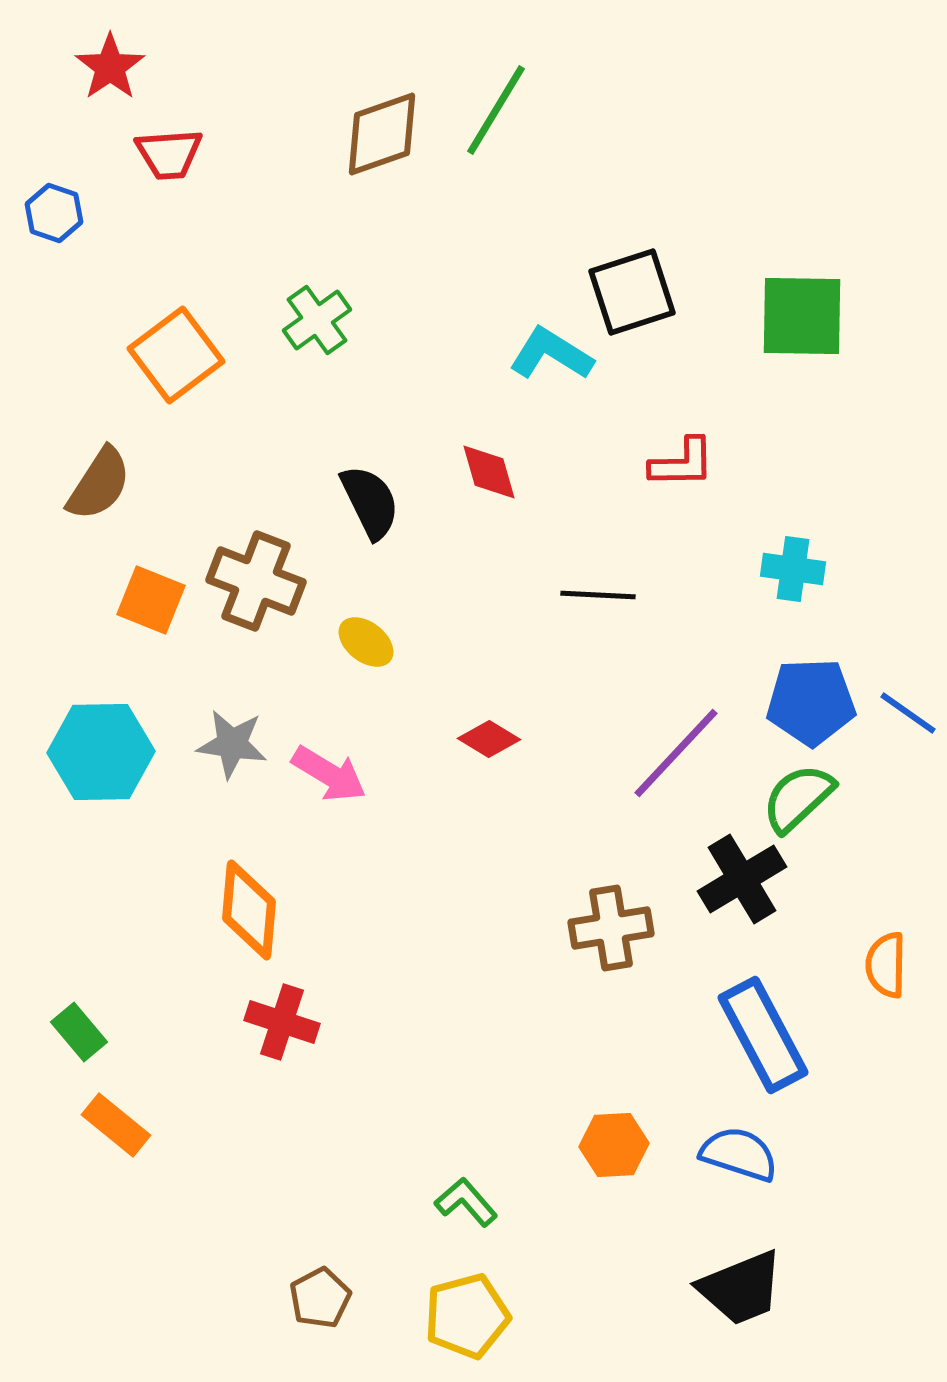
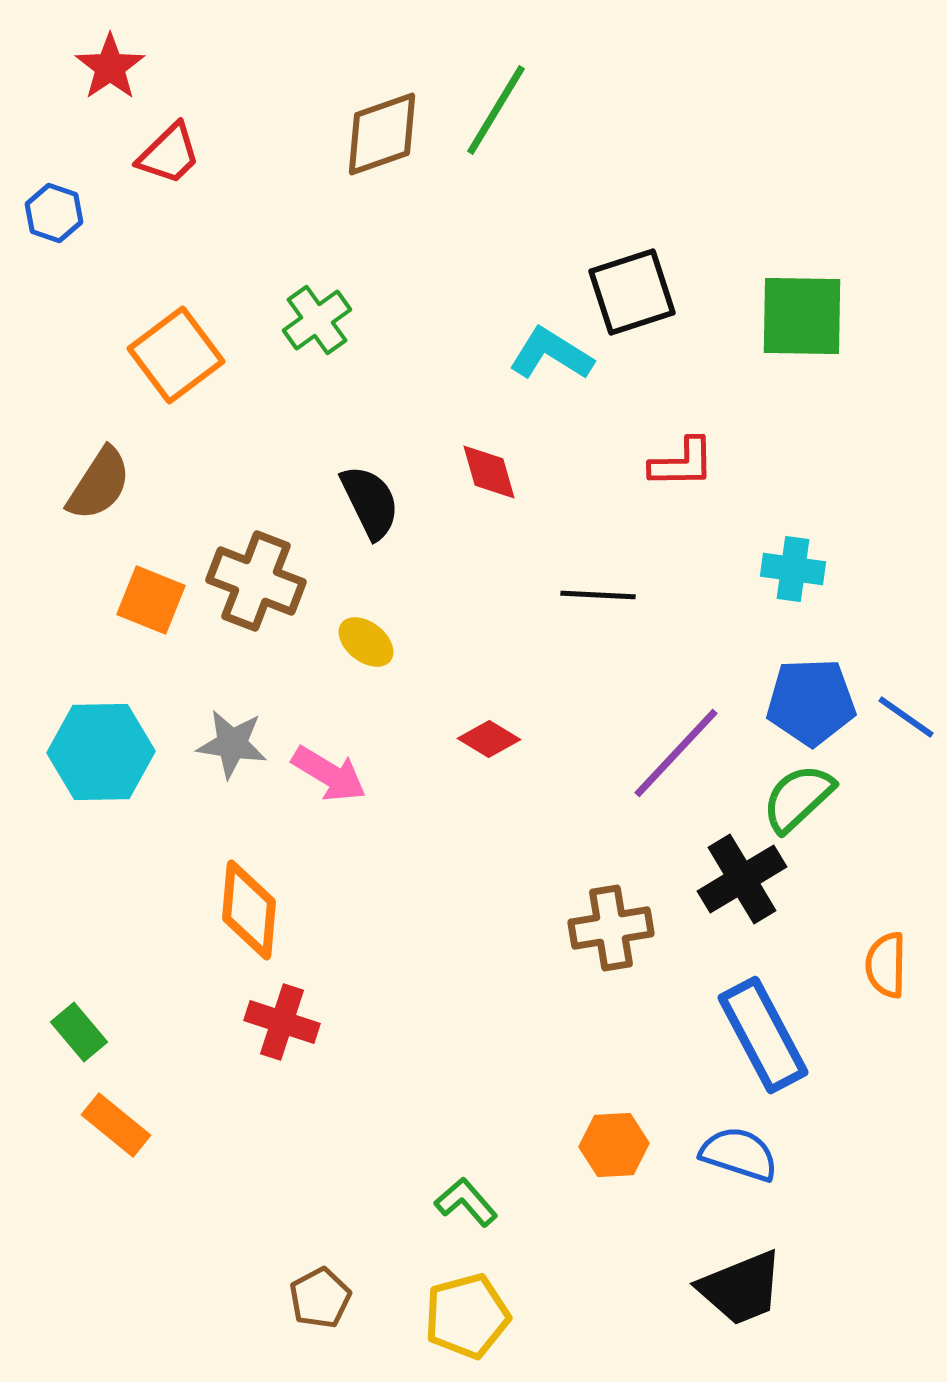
red trapezoid at (169, 154): rotated 40 degrees counterclockwise
blue line at (908, 713): moved 2 px left, 4 px down
